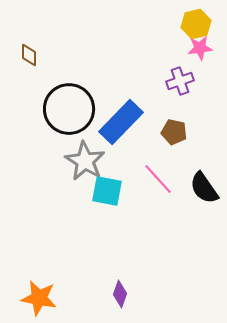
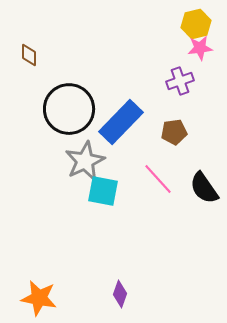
brown pentagon: rotated 20 degrees counterclockwise
gray star: rotated 15 degrees clockwise
cyan square: moved 4 px left
